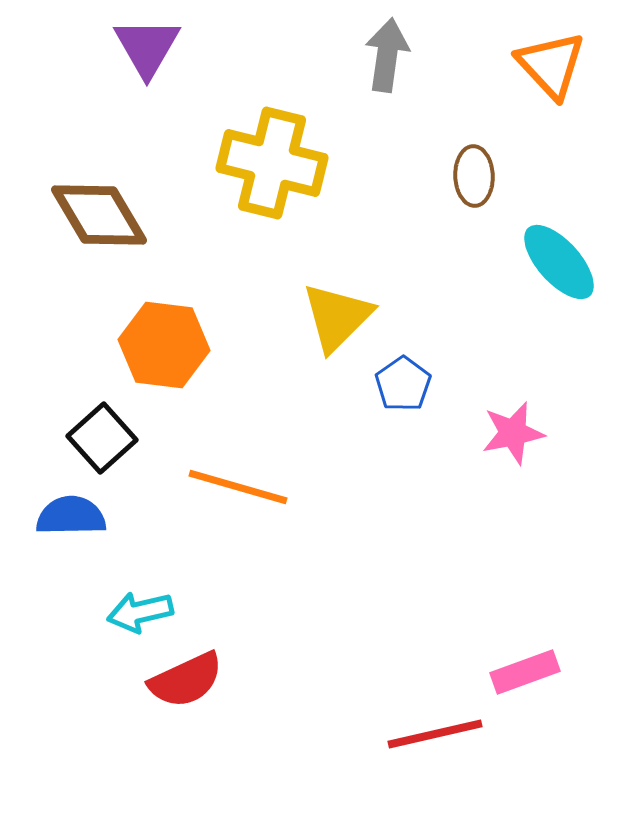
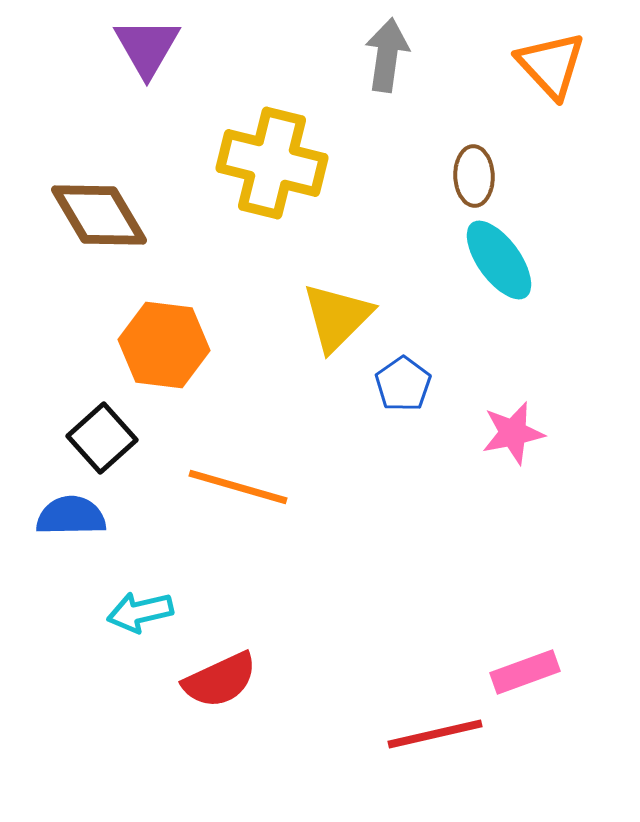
cyan ellipse: moved 60 px left, 2 px up; rotated 6 degrees clockwise
red semicircle: moved 34 px right
